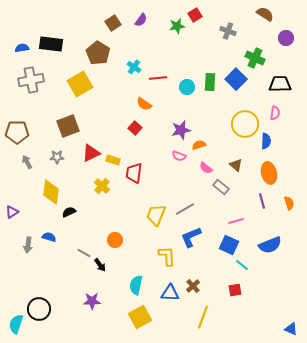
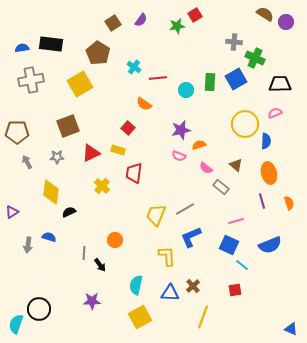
gray cross at (228, 31): moved 6 px right, 11 px down; rotated 14 degrees counterclockwise
purple circle at (286, 38): moved 16 px up
blue square at (236, 79): rotated 15 degrees clockwise
cyan circle at (187, 87): moved 1 px left, 3 px down
pink semicircle at (275, 113): rotated 120 degrees counterclockwise
red square at (135, 128): moved 7 px left
yellow rectangle at (113, 160): moved 5 px right, 10 px up
gray line at (84, 253): rotated 64 degrees clockwise
